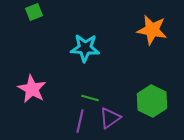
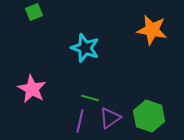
cyan star: rotated 16 degrees clockwise
green hexagon: moved 3 px left, 15 px down; rotated 8 degrees counterclockwise
